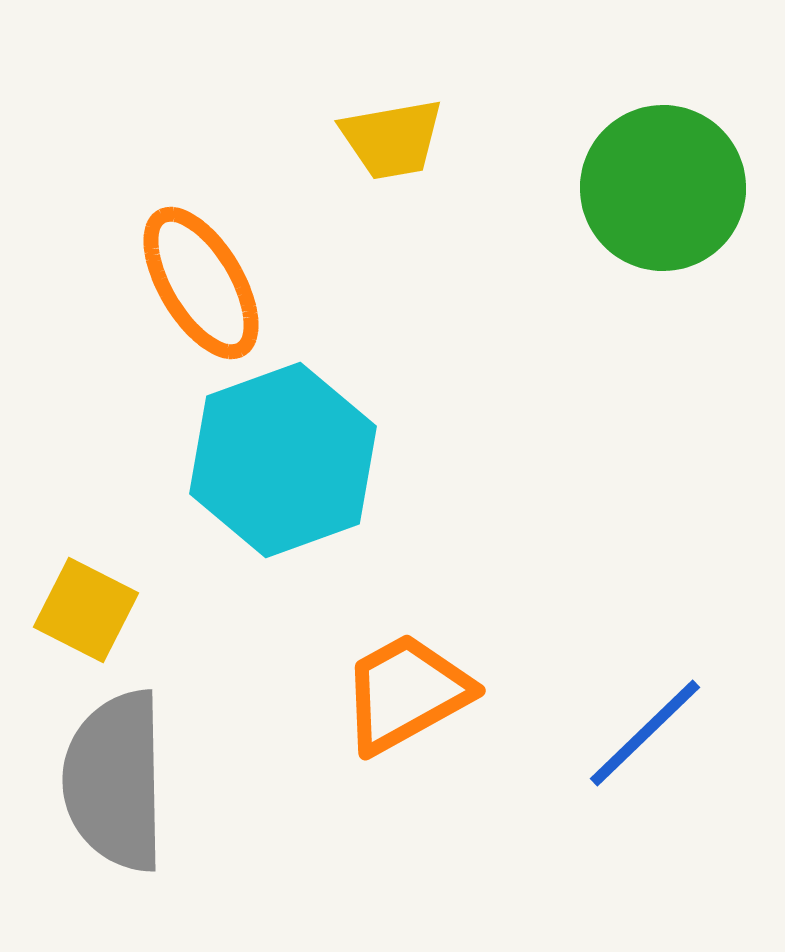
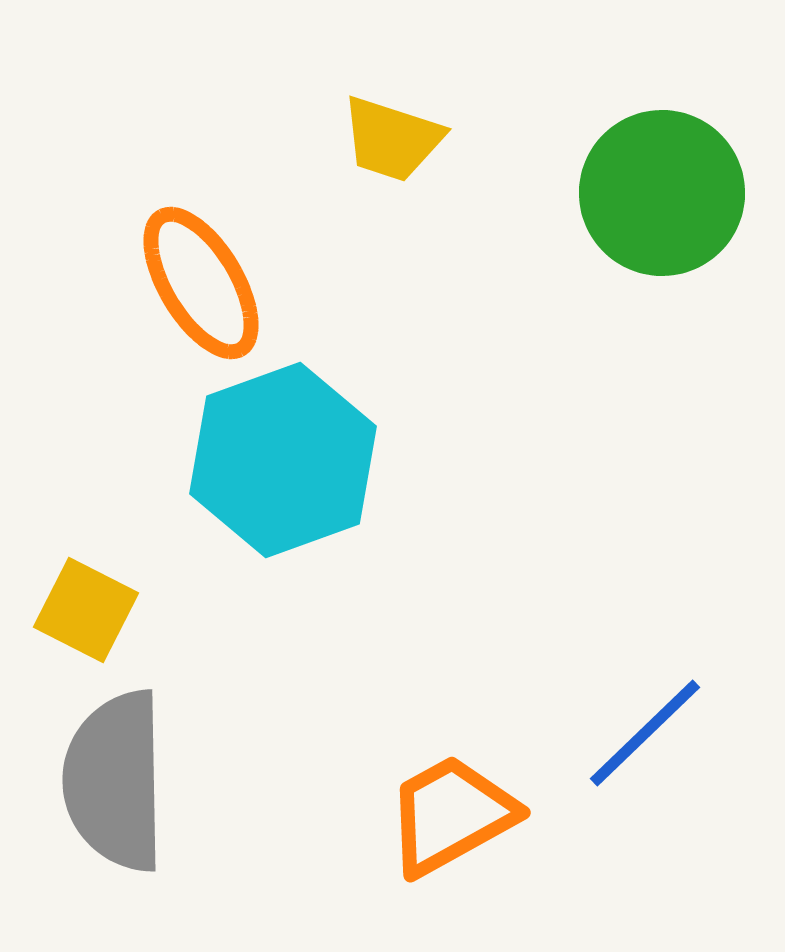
yellow trapezoid: rotated 28 degrees clockwise
green circle: moved 1 px left, 5 px down
orange trapezoid: moved 45 px right, 122 px down
